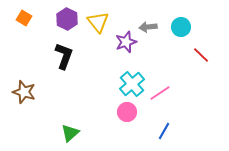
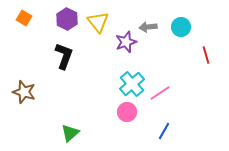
red line: moved 5 px right; rotated 30 degrees clockwise
